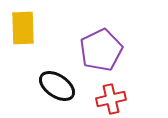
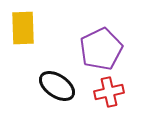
purple pentagon: moved 1 px up
red cross: moved 2 px left, 7 px up
